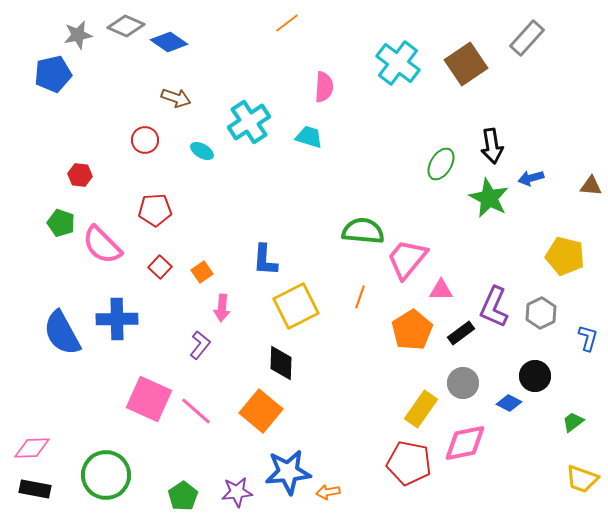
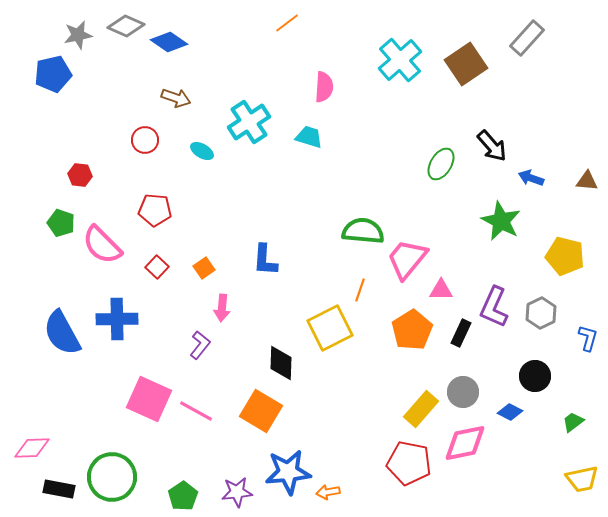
cyan cross at (398, 63): moved 2 px right, 3 px up; rotated 12 degrees clockwise
black arrow at (492, 146): rotated 32 degrees counterclockwise
blue arrow at (531, 178): rotated 35 degrees clockwise
brown triangle at (591, 186): moved 4 px left, 5 px up
green star at (489, 198): moved 12 px right, 23 px down
red pentagon at (155, 210): rotated 8 degrees clockwise
red square at (160, 267): moved 3 px left
orange square at (202, 272): moved 2 px right, 4 px up
orange line at (360, 297): moved 7 px up
yellow square at (296, 306): moved 34 px right, 22 px down
black rectangle at (461, 333): rotated 28 degrees counterclockwise
gray circle at (463, 383): moved 9 px down
blue diamond at (509, 403): moved 1 px right, 9 px down
yellow rectangle at (421, 409): rotated 6 degrees clockwise
pink line at (196, 411): rotated 12 degrees counterclockwise
orange square at (261, 411): rotated 9 degrees counterclockwise
green circle at (106, 475): moved 6 px right, 2 px down
yellow trapezoid at (582, 479): rotated 32 degrees counterclockwise
black rectangle at (35, 489): moved 24 px right
